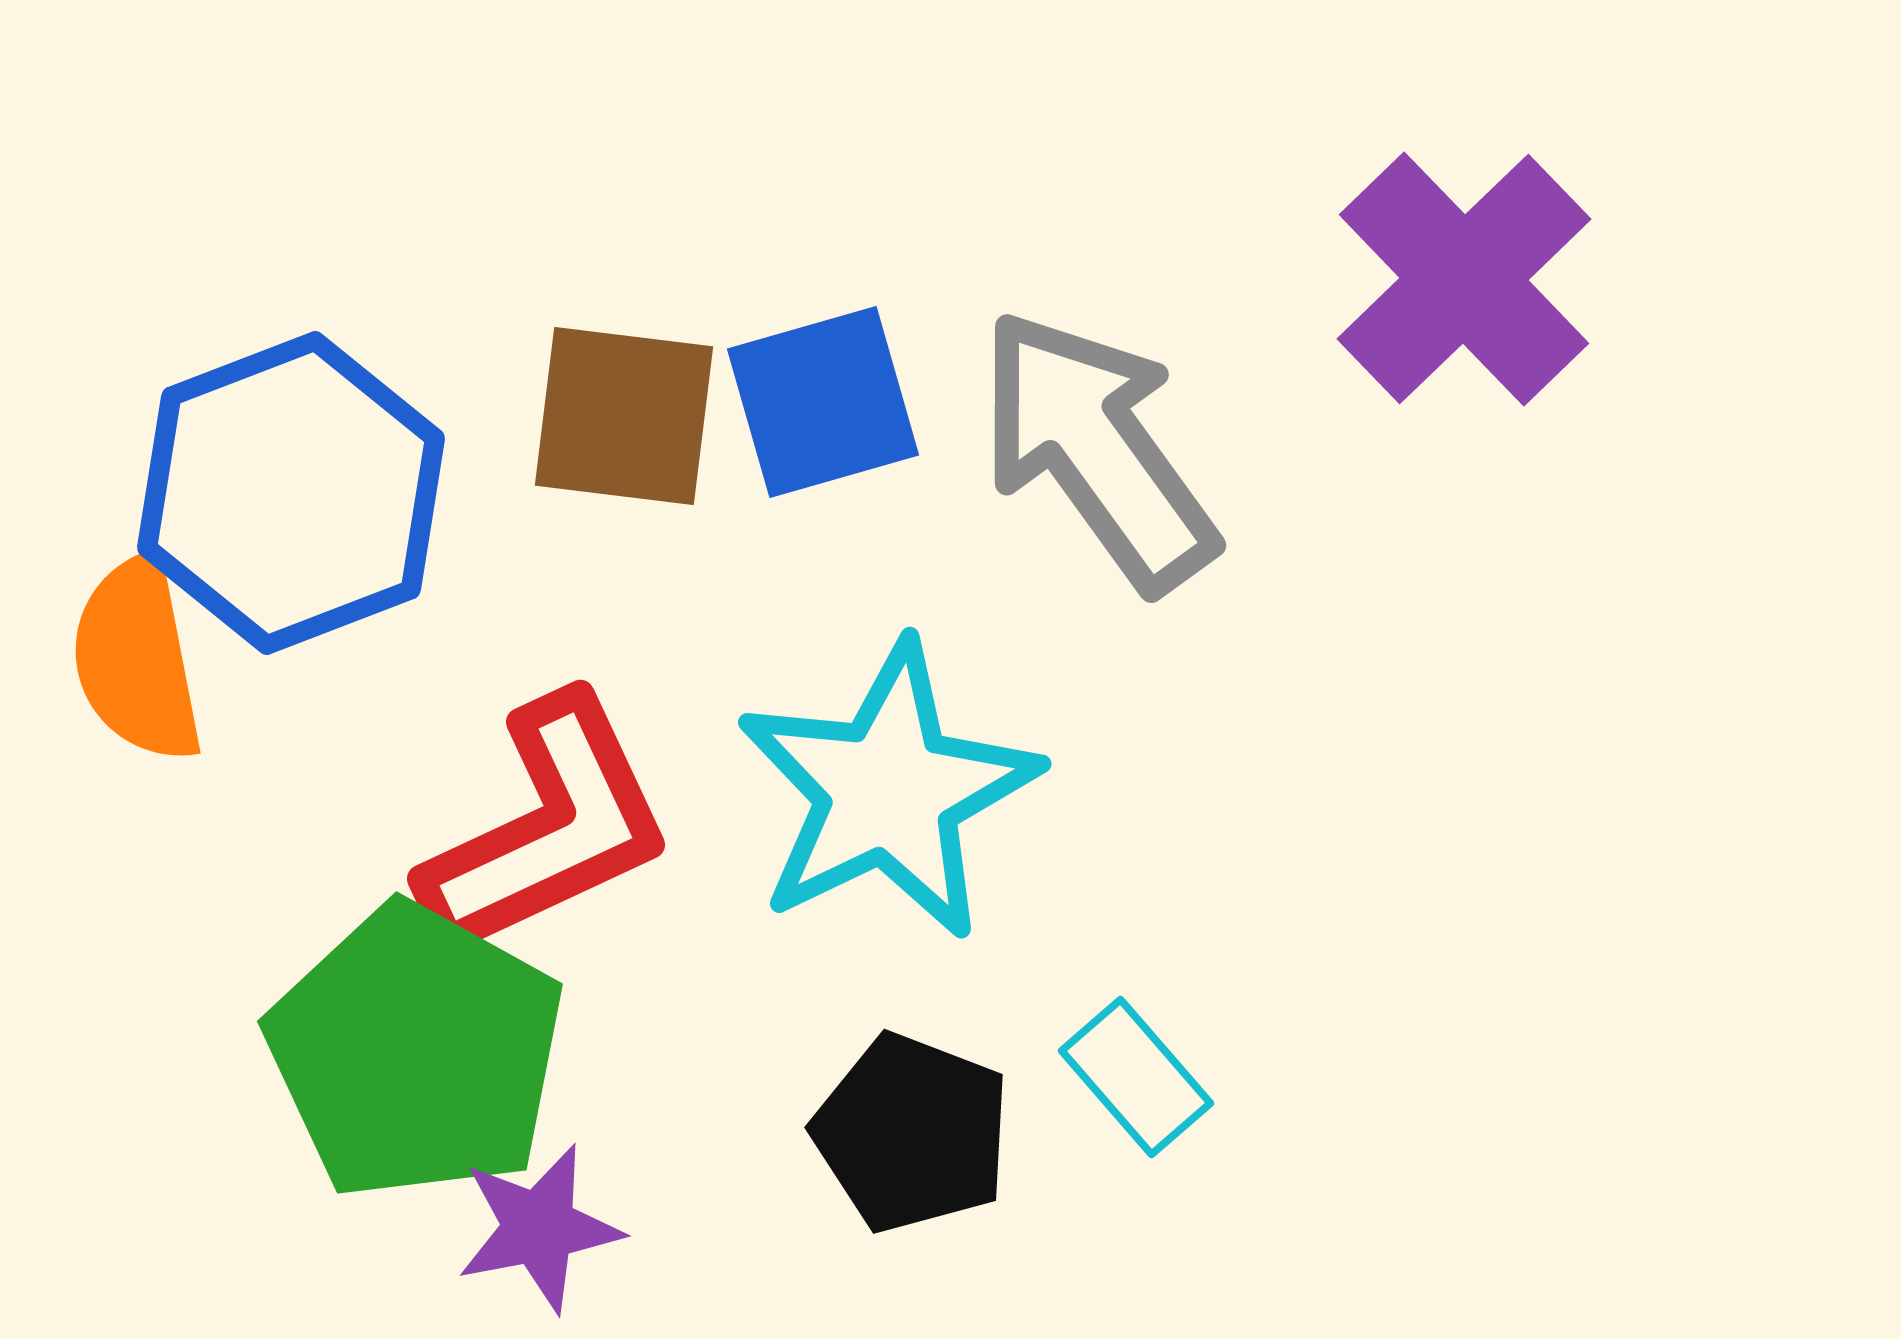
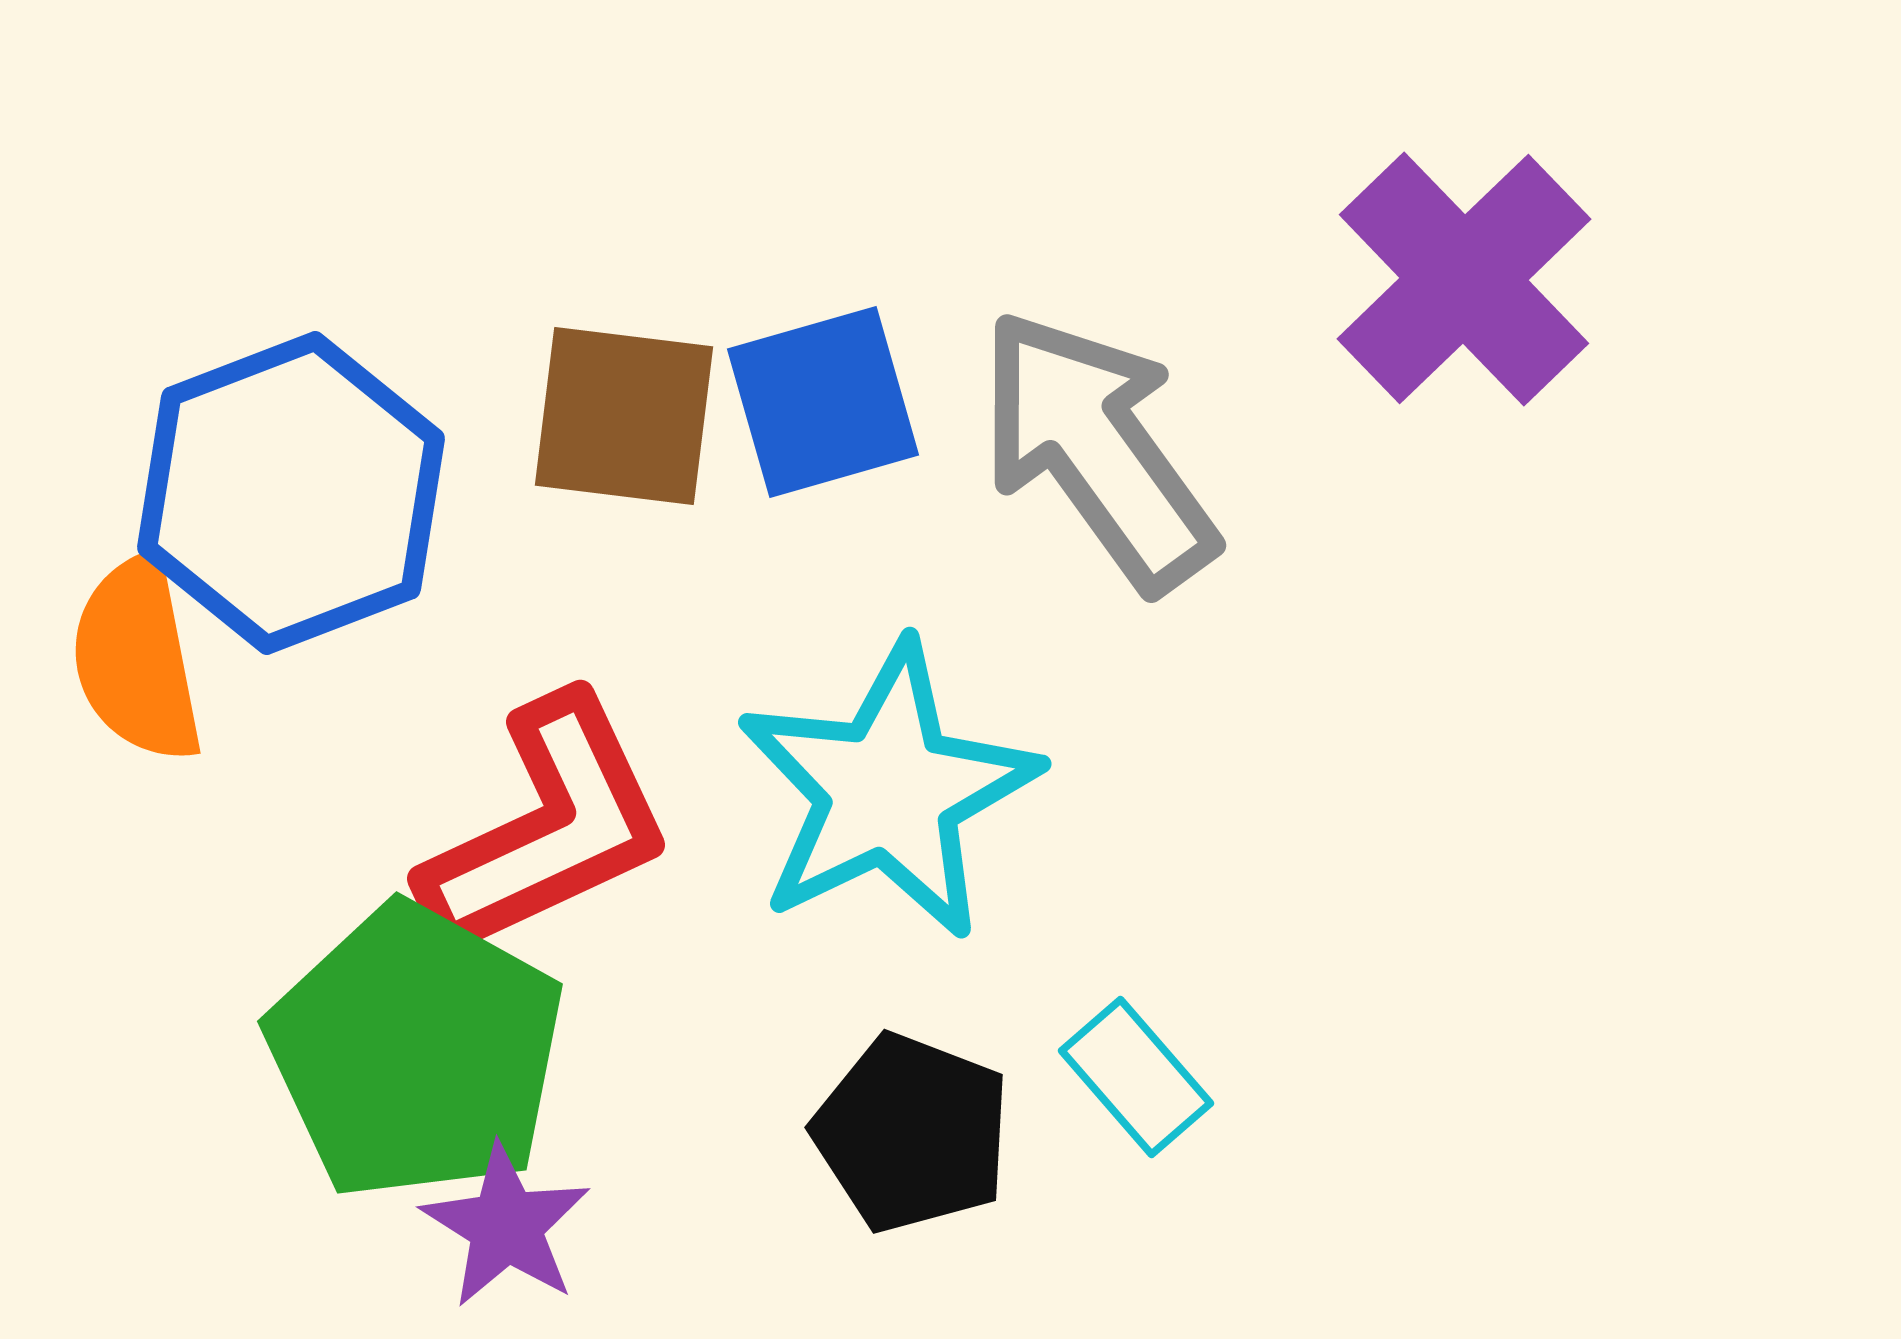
purple star: moved 33 px left, 2 px up; rotated 29 degrees counterclockwise
